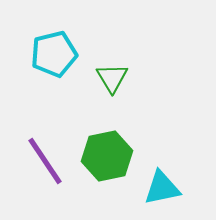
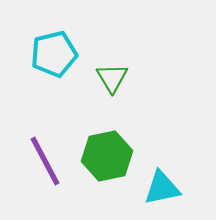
purple line: rotated 6 degrees clockwise
